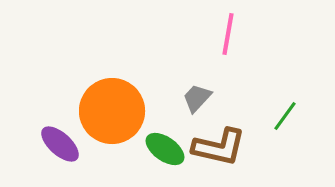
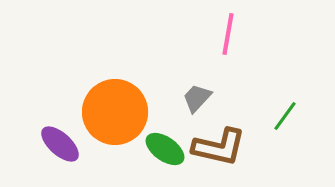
orange circle: moved 3 px right, 1 px down
